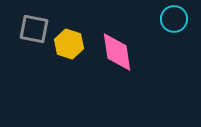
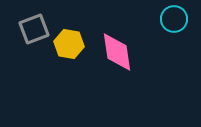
gray square: rotated 32 degrees counterclockwise
yellow hexagon: rotated 8 degrees counterclockwise
